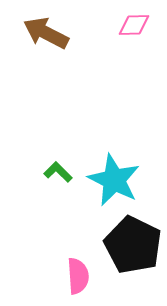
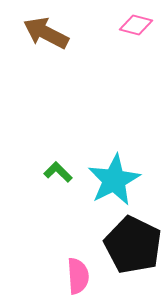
pink diamond: moved 2 px right; rotated 16 degrees clockwise
cyan star: rotated 18 degrees clockwise
